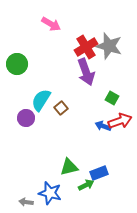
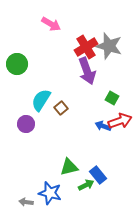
purple arrow: moved 1 px right, 1 px up
purple circle: moved 6 px down
blue rectangle: moved 1 px left, 2 px down; rotated 72 degrees clockwise
